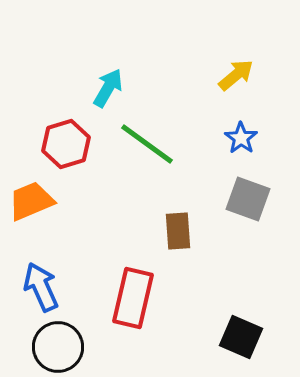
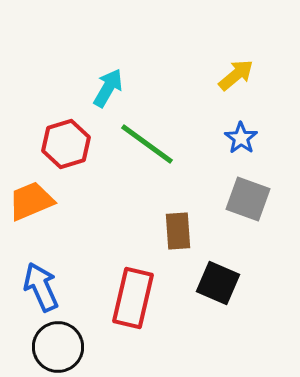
black square: moved 23 px left, 54 px up
